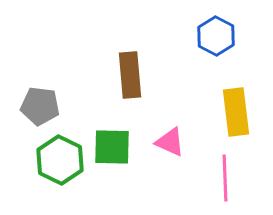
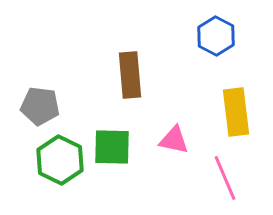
pink triangle: moved 4 px right, 2 px up; rotated 12 degrees counterclockwise
pink line: rotated 21 degrees counterclockwise
